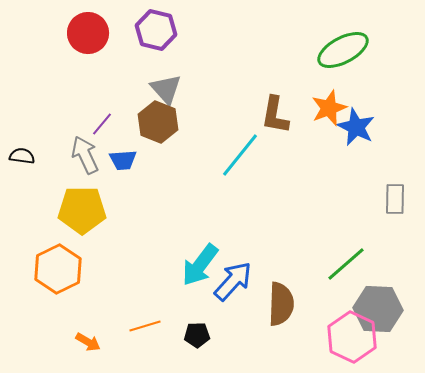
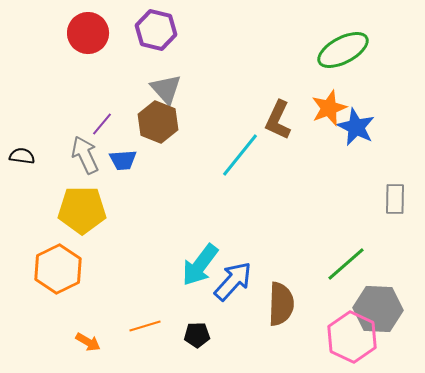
brown L-shape: moved 3 px right, 5 px down; rotated 15 degrees clockwise
